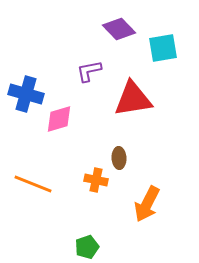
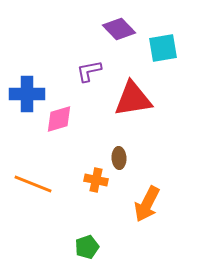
blue cross: moved 1 px right; rotated 16 degrees counterclockwise
